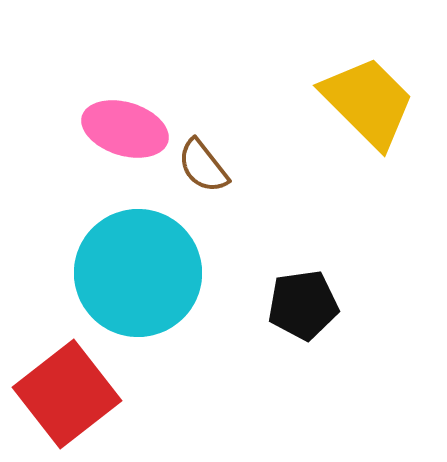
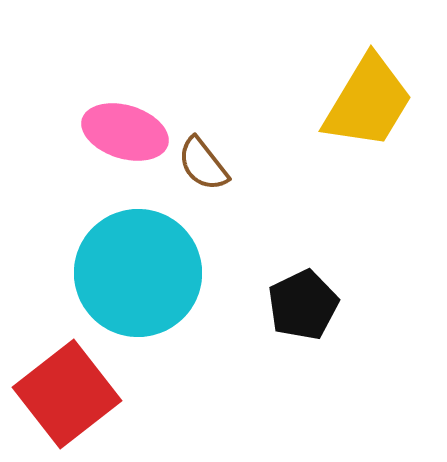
yellow trapezoid: rotated 76 degrees clockwise
pink ellipse: moved 3 px down
brown semicircle: moved 2 px up
black pentagon: rotated 18 degrees counterclockwise
